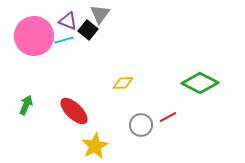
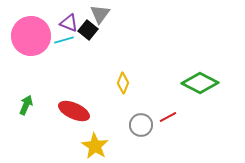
purple triangle: moved 1 px right, 2 px down
pink circle: moved 3 px left
yellow diamond: rotated 65 degrees counterclockwise
red ellipse: rotated 20 degrees counterclockwise
yellow star: rotated 12 degrees counterclockwise
